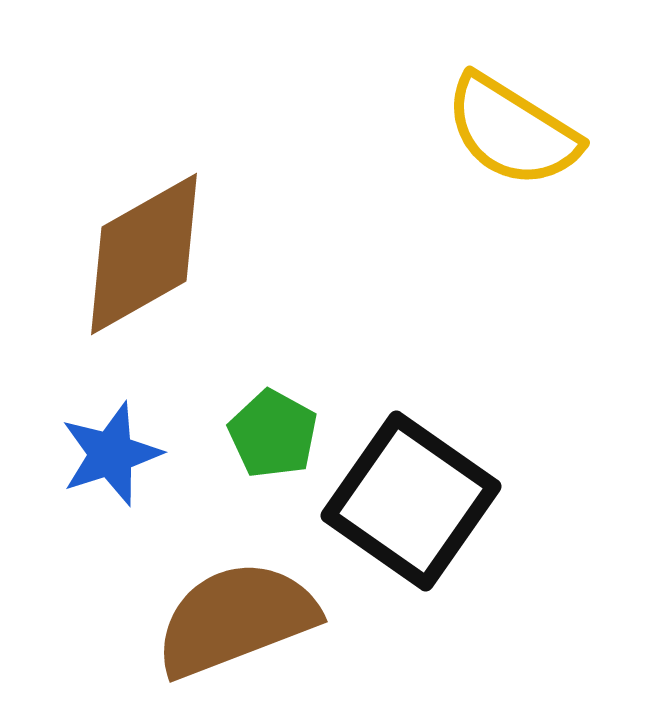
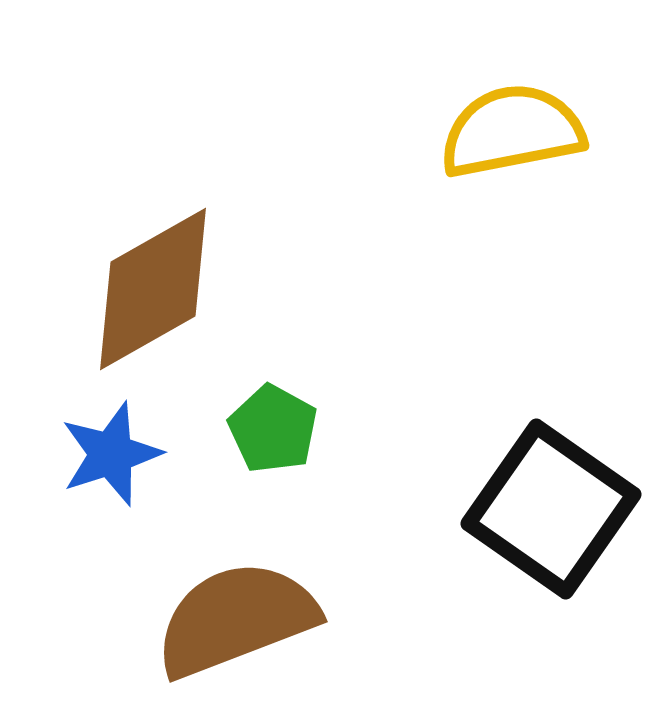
yellow semicircle: rotated 137 degrees clockwise
brown diamond: moved 9 px right, 35 px down
green pentagon: moved 5 px up
black square: moved 140 px right, 8 px down
